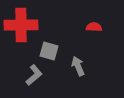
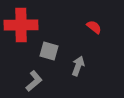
red semicircle: rotated 35 degrees clockwise
gray arrow: rotated 42 degrees clockwise
gray L-shape: moved 6 px down
